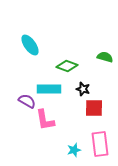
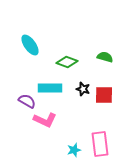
green diamond: moved 4 px up
cyan rectangle: moved 1 px right, 1 px up
red square: moved 10 px right, 13 px up
pink L-shape: rotated 55 degrees counterclockwise
